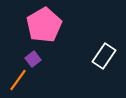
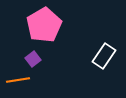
orange line: rotated 45 degrees clockwise
